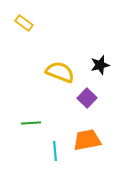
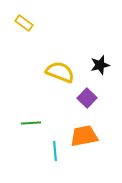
orange trapezoid: moved 3 px left, 4 px up
